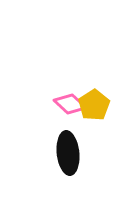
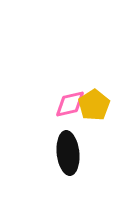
pink diamond: rotated 56 degrees counterclockwise
